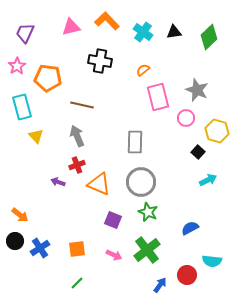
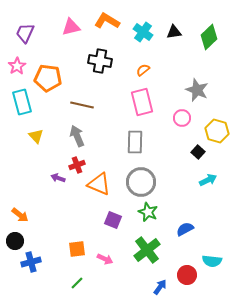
orange L-shape: rotated 15 degrees counterclockwise
pink rectangle: moved 16 px left, 5 px down
cyan rectangle: moved 5 px up
pink circle: moved 4 px left
purple arrow: moved 4 px up
blue semicircle: moved 5 px left, 1 px down
blue cross: moved 9 px left, 14 px down; rotated 18 degrees clockwise
pink arrow: moved 9 px left, 4 px down
blue arrow: moved 2 px down
